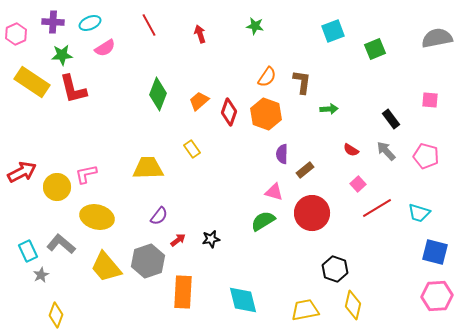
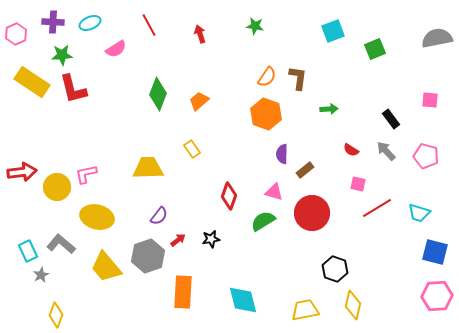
pink semicircle at (105, 48): moved 11 px right, 1 px down
brown L-shape at (302, 82): moved 4 px left, 4 px up
red diamond at (229, 112): moved 84 px down
red arrow at (22, 172): rotated 20 degrees clockwise
pink square at (358, 184): rotated 35 degrees counterclockwise
gray hexagon at (148, 261): moved 5 px up
